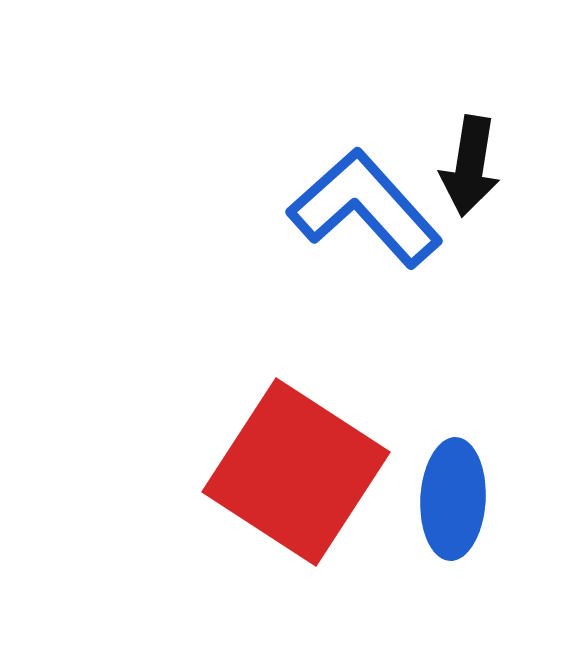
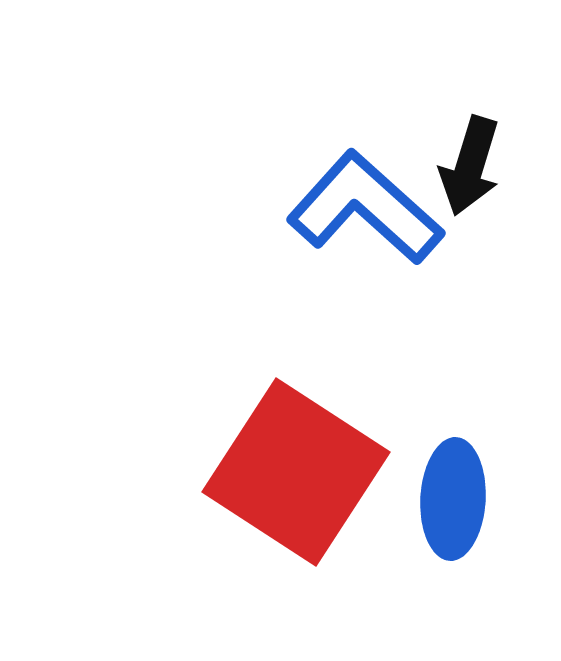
black arrow: rotated 8 degrees clockwise
blue L-shape: rotated 6 degrees counterclockwise
